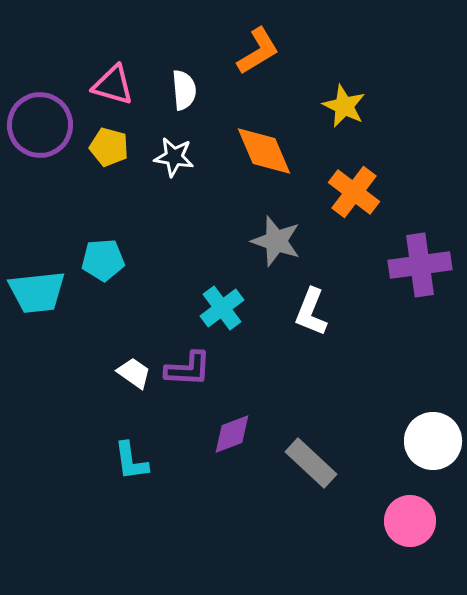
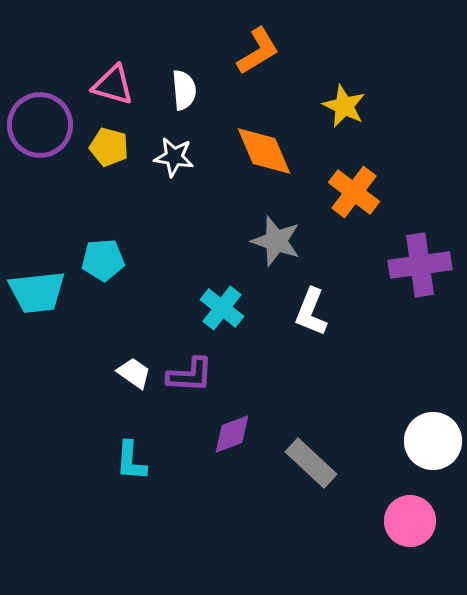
cyan cross: rotated 15 degrees counterclockwise
purple L-shape: moved 2 px right, 6 px down
cyan L-shape: rotated 12 degrees clockwise
